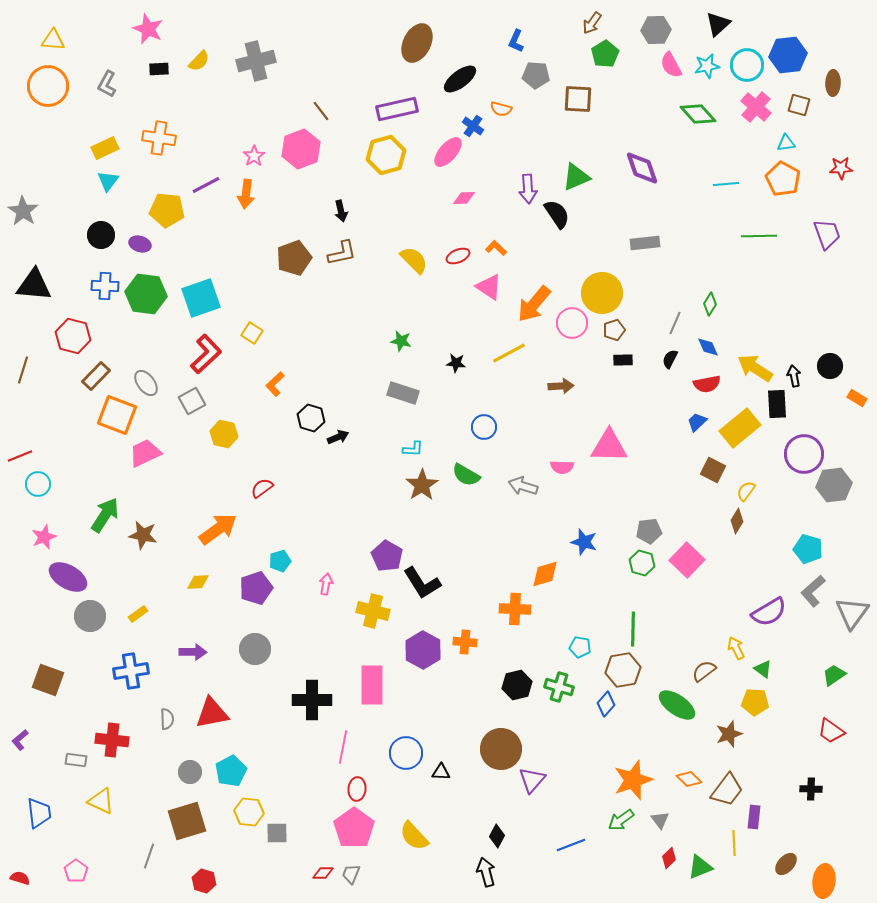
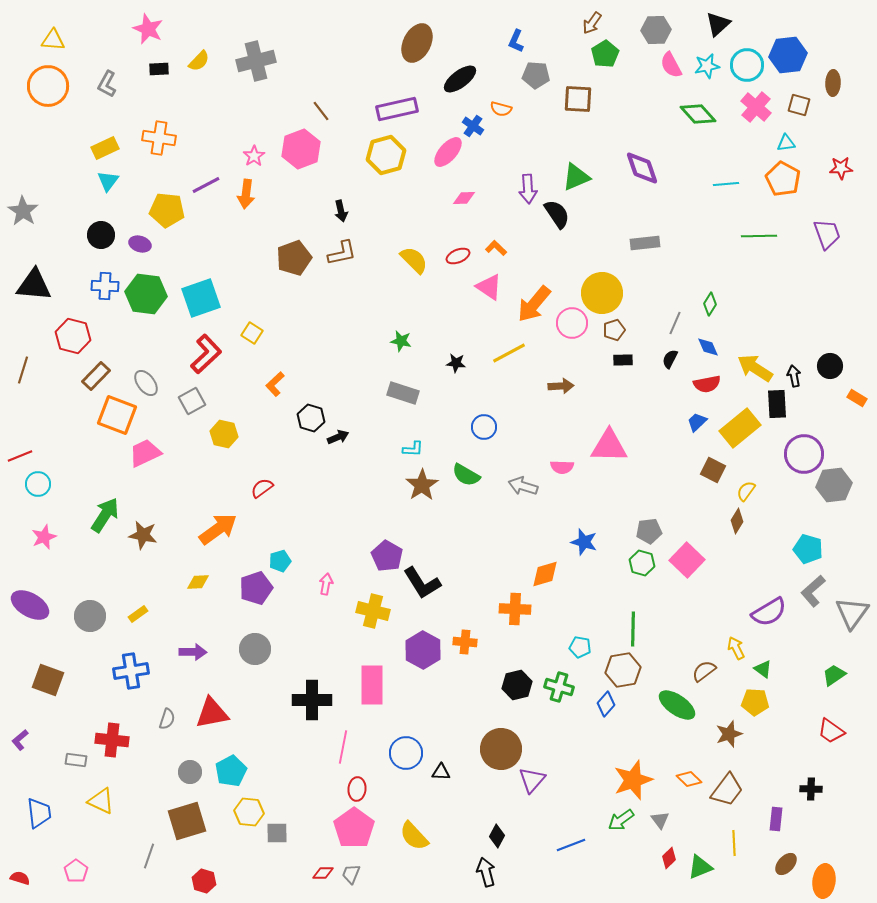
purple ellipse at (68, 577): moved 38 px left, 28 px down
gray semicircle at (167, 719): rotated 20 degrees clockwise
purple rectangle at (754, 817): moved 22 px right, 2 px down
